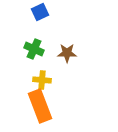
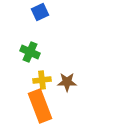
green cross: moved 4 px left, 3 px down
brown star: moved 29 px down
yellow cross: rotated 12 degrees counterclockwise
